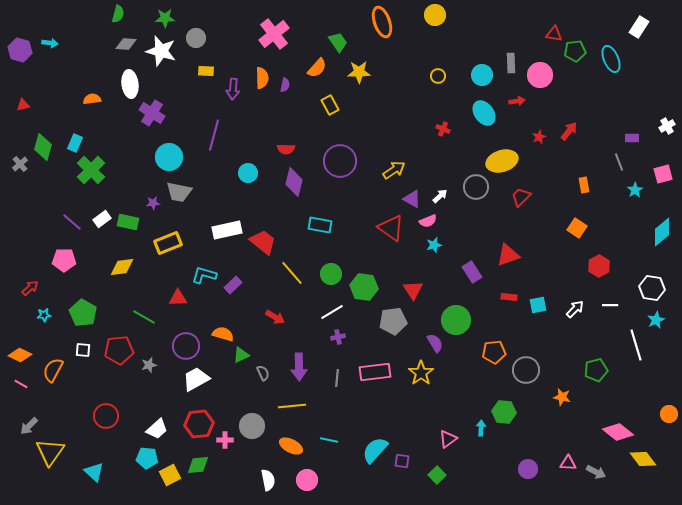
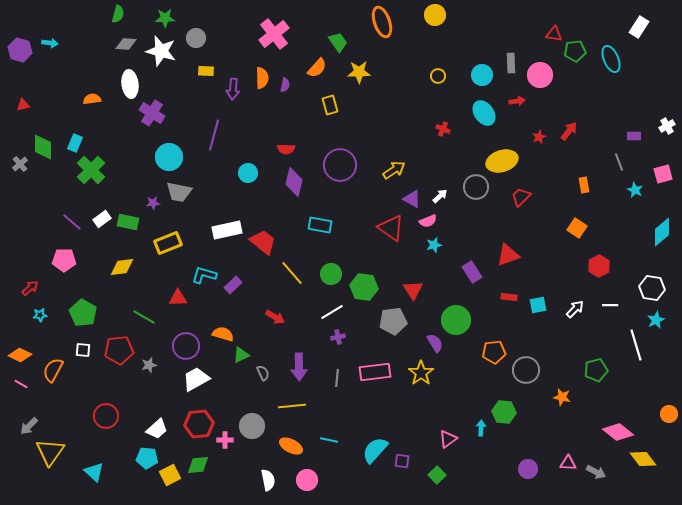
yellow rectangle at (330, 105): rotated 12 degrees clockwise
purple rectangle at (632, 138): moved 2 px right, 2 px up
green diamond at (43, 147): rotated 16 degrees counterclockwise
purple circle at (340, 161): moved 4 px down
cyan star at (635, 190): rotated 14 degrees counterclockwise
cyan star at (44, 315): moved 4 px left
